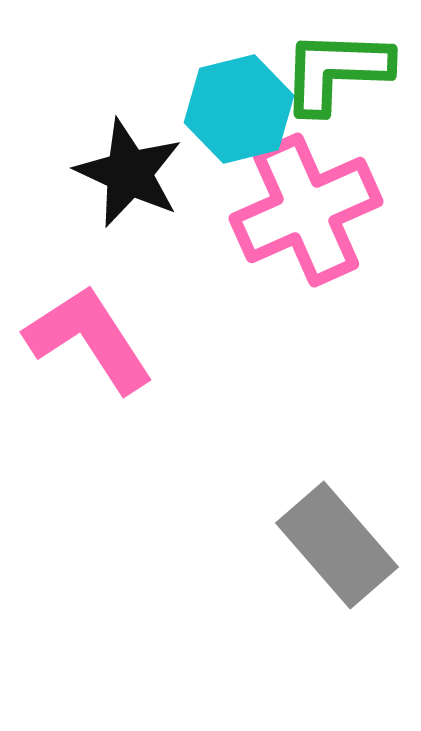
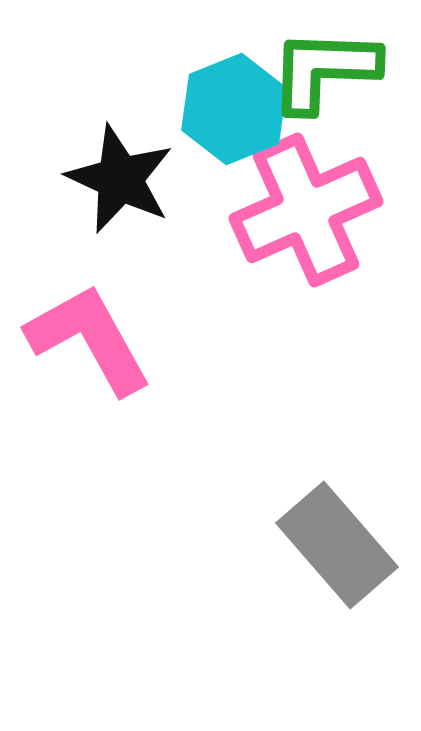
green L-shape: moved 12 px left, 1 px up
cyan hexagon: moved 5 px left; rotated 8 degrees counterclockwise
black star: moved 9 px left, 6 px down
pink L-shape: rotated 4 degrees clockwise
